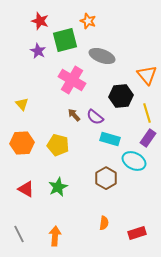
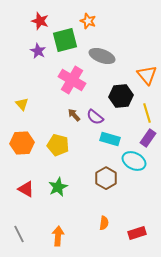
orange arrow: moved 3 px right
